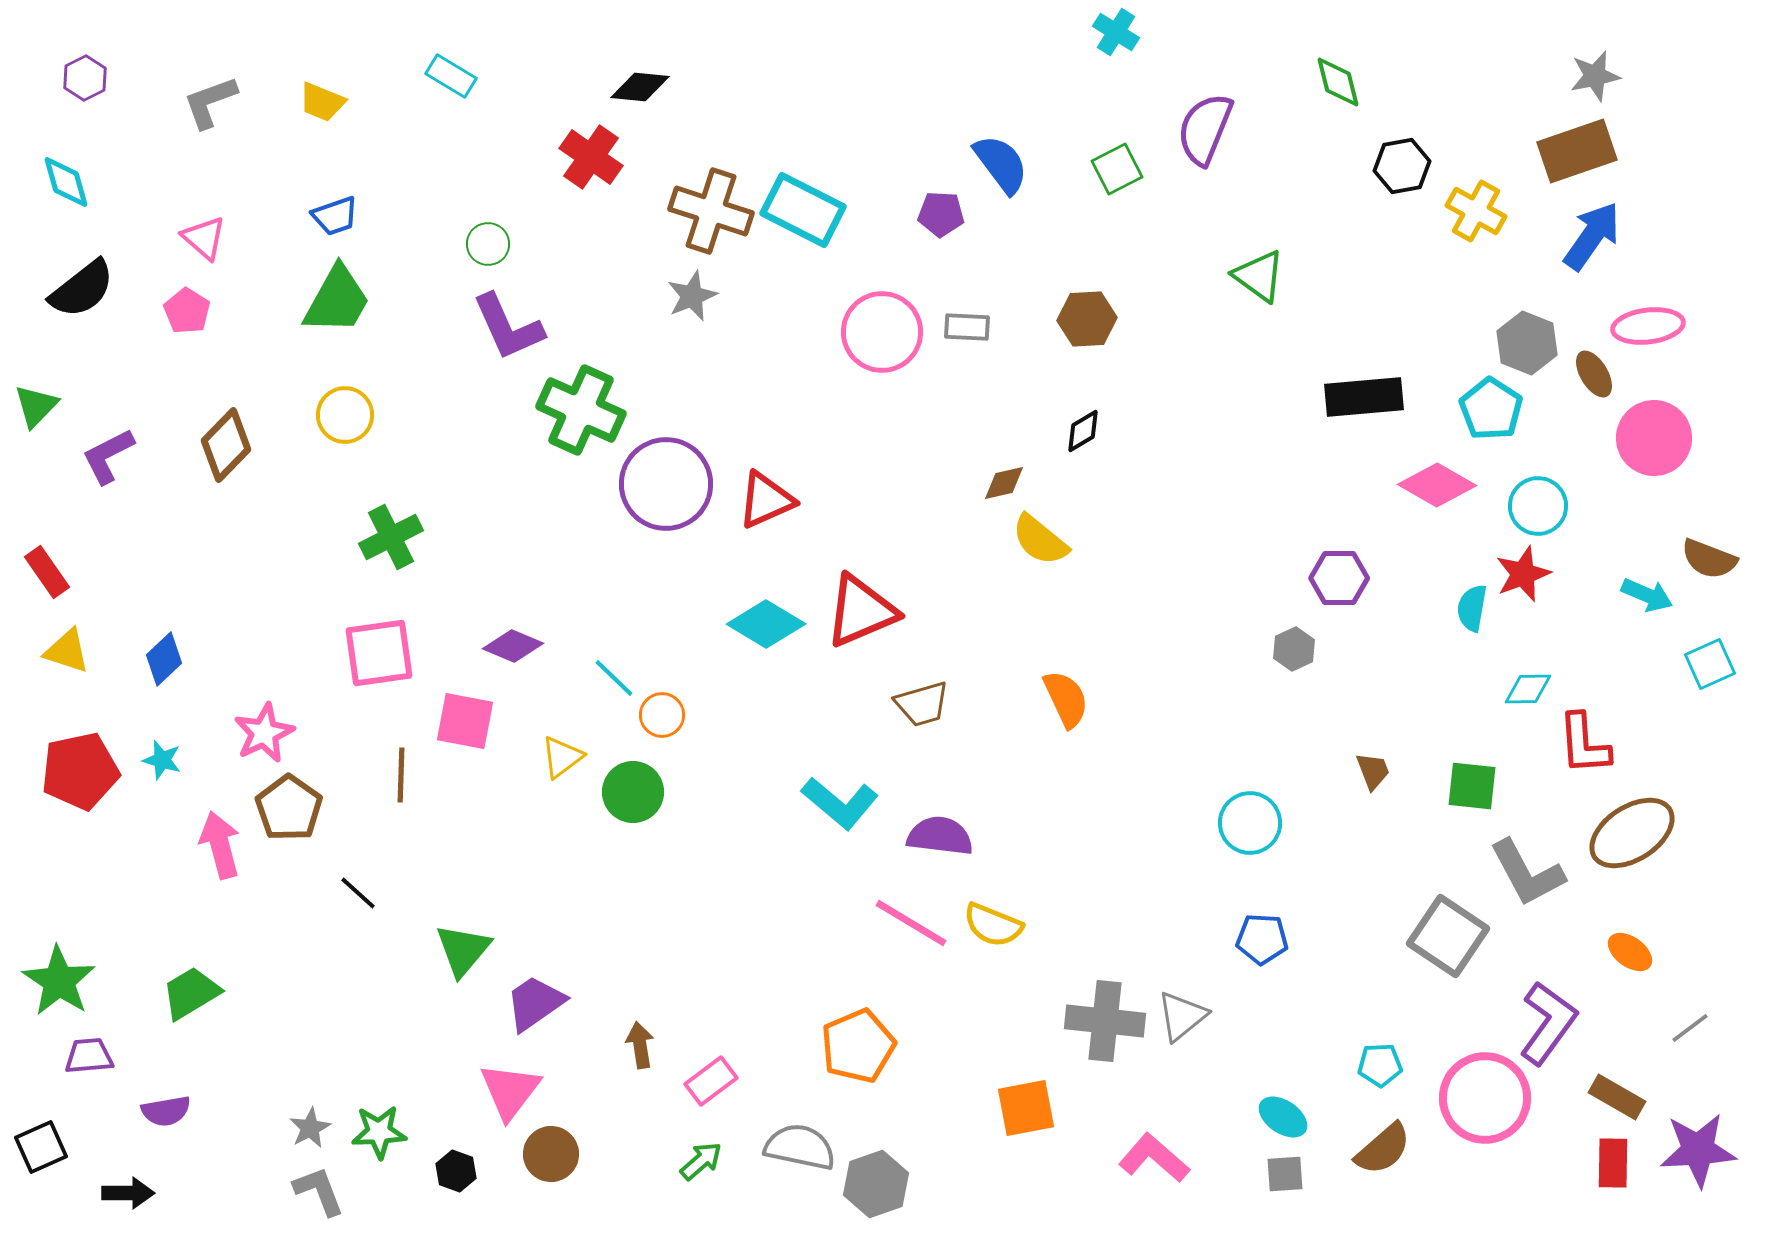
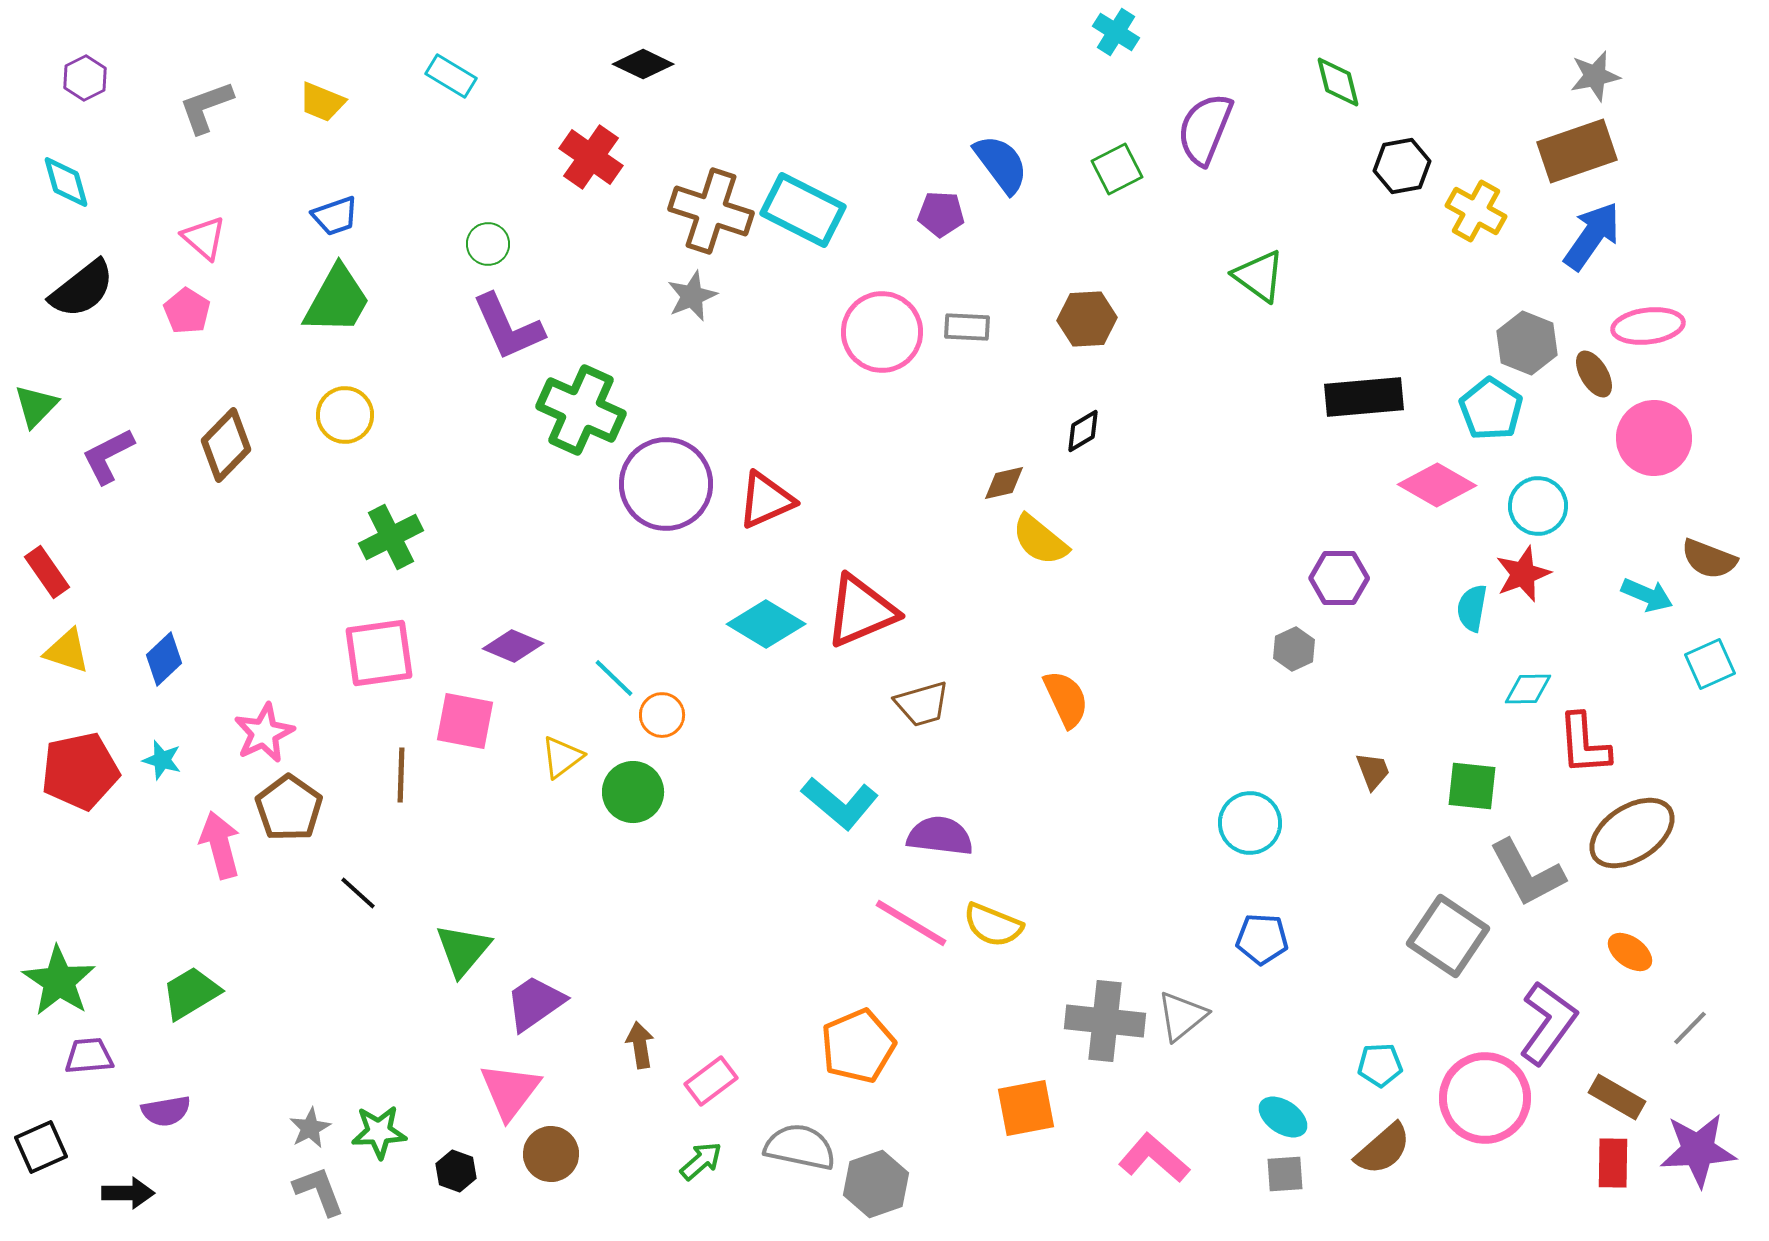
black diamond at (640, 87): moved 3 px right, 23 px up; rotated 20 degrees clockwise
gray L-shape at (210, 102): moved 4 px left, 5 px down
gray line at (1690, 1028): rotated 9 degrees counterclockwise
